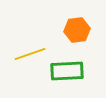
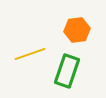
green rectangle: rotated 68 degrees counterclockwise
